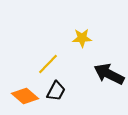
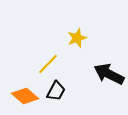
yellow star: moved 5 px left; rotated 18 degrees counterclockwise
